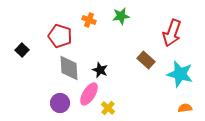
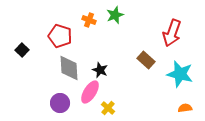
green star: moved 6 px left, 1 px up; rotated 12 degrees counterclockwise
pink ellipse: moved 1 px right, 2 px up
